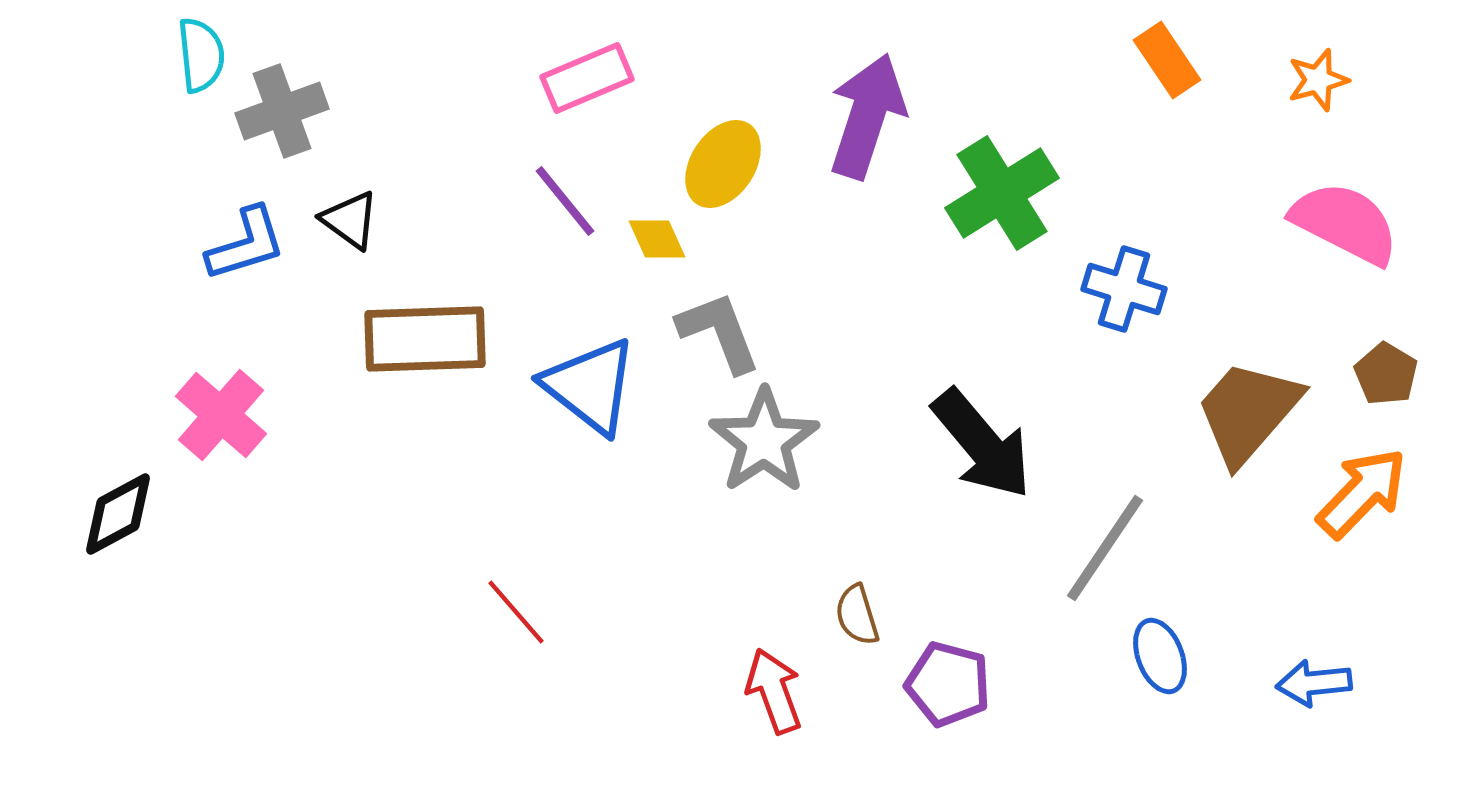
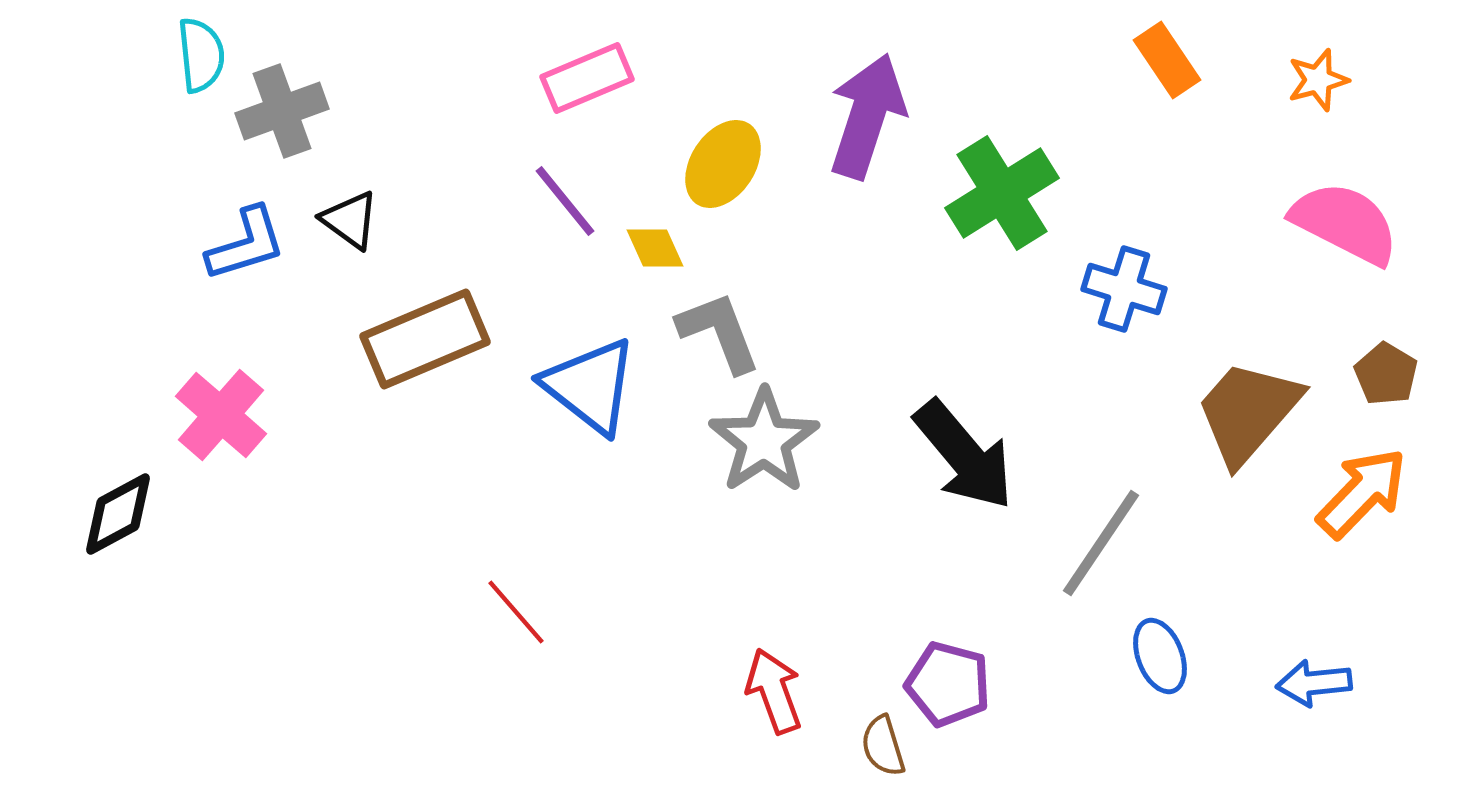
yellow diamond: moved 2 px left, 9 px down
brown rectangle: rotated 21 degrees counterclockwise
black arrow: moved 18 px left, 11 px down
gray line: moved 4 px left, 5 px up
brown semicircle: moved 26 px right, 131 px down
